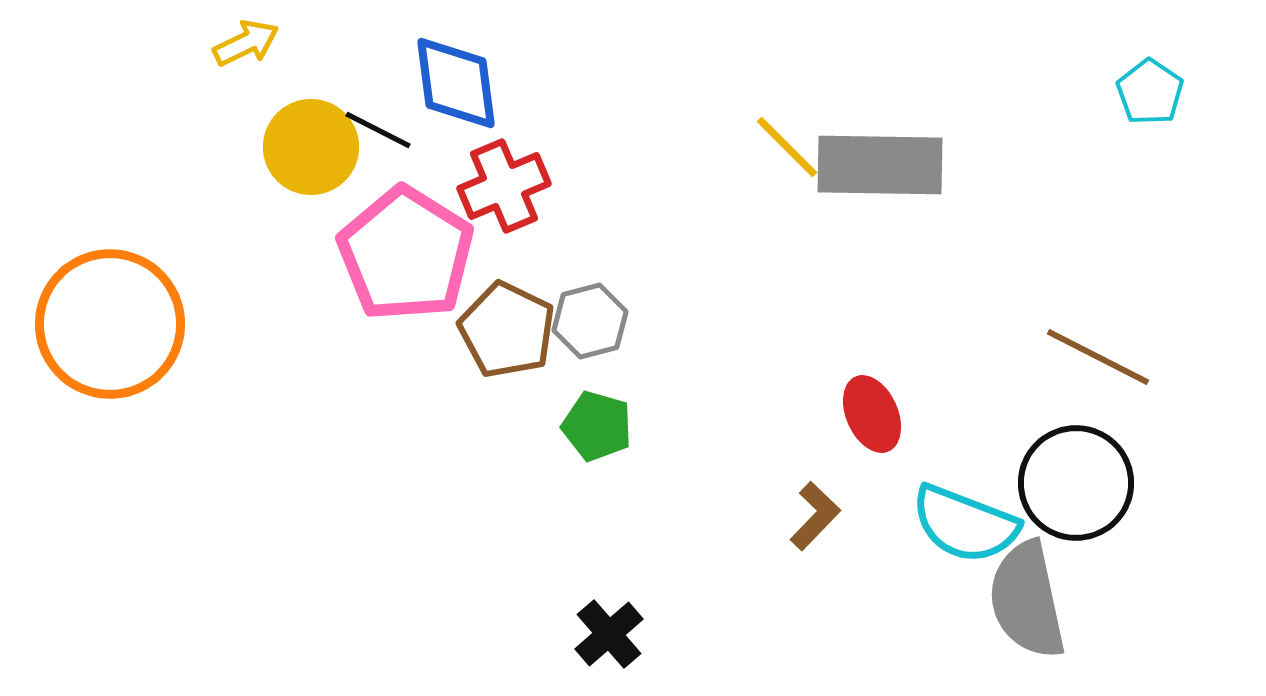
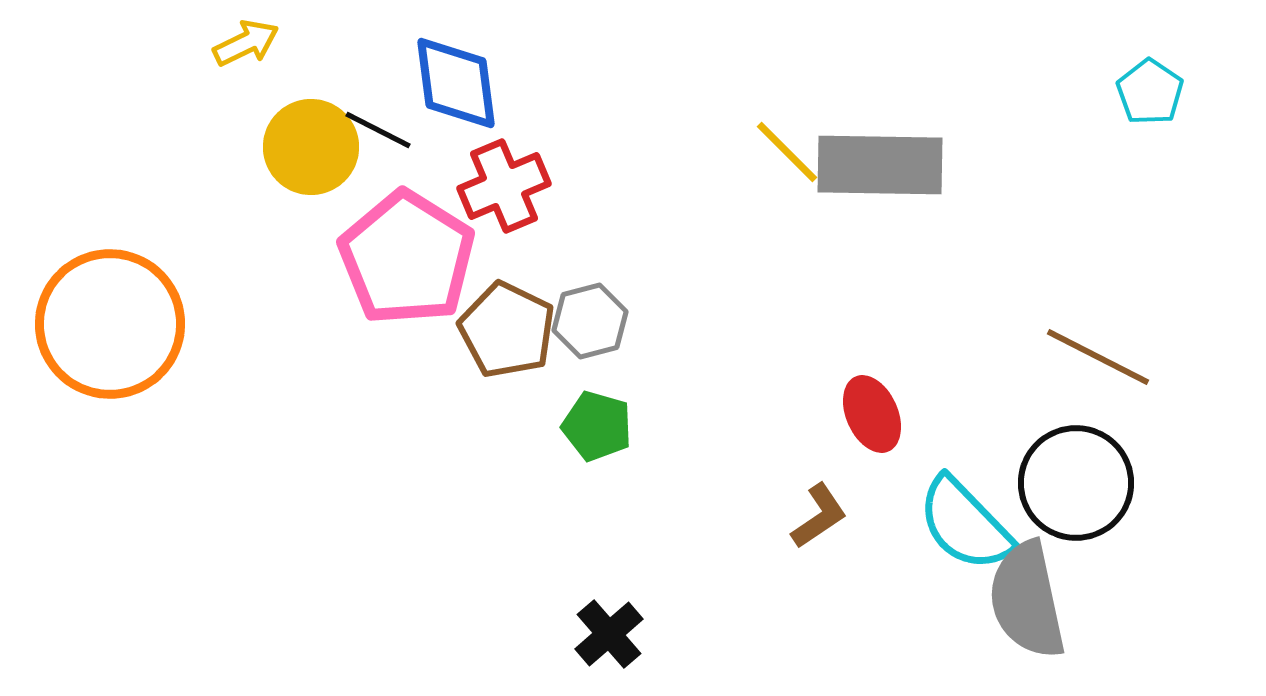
yellow line: moved 5 px down
pink pentagon: moved 1 px right, 4 px down
brown L-shape: moved 4 px right; rotated 12 degrees clockwise
cyan semicircle: rotated 25 degrees clockwise
